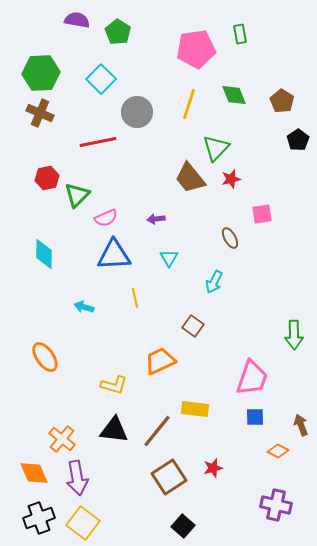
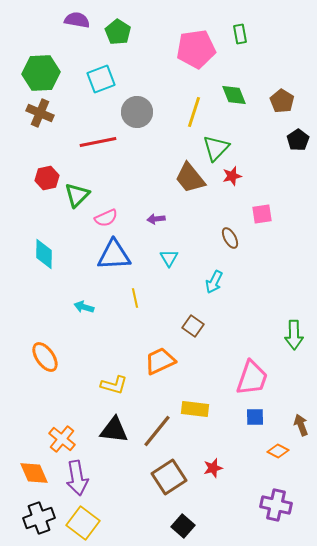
cyan square at (101, 79): rotated 24 degrees clockwise
yellow line at (189, 104): moved 5 px right, 8 px down
red star at (231, 179): moved 1 px right, 3 px up
